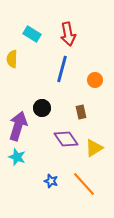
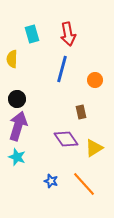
cyan rectangle: rotated 42 degrees clockwise
black circle: moved 25 px left, 9 px up
